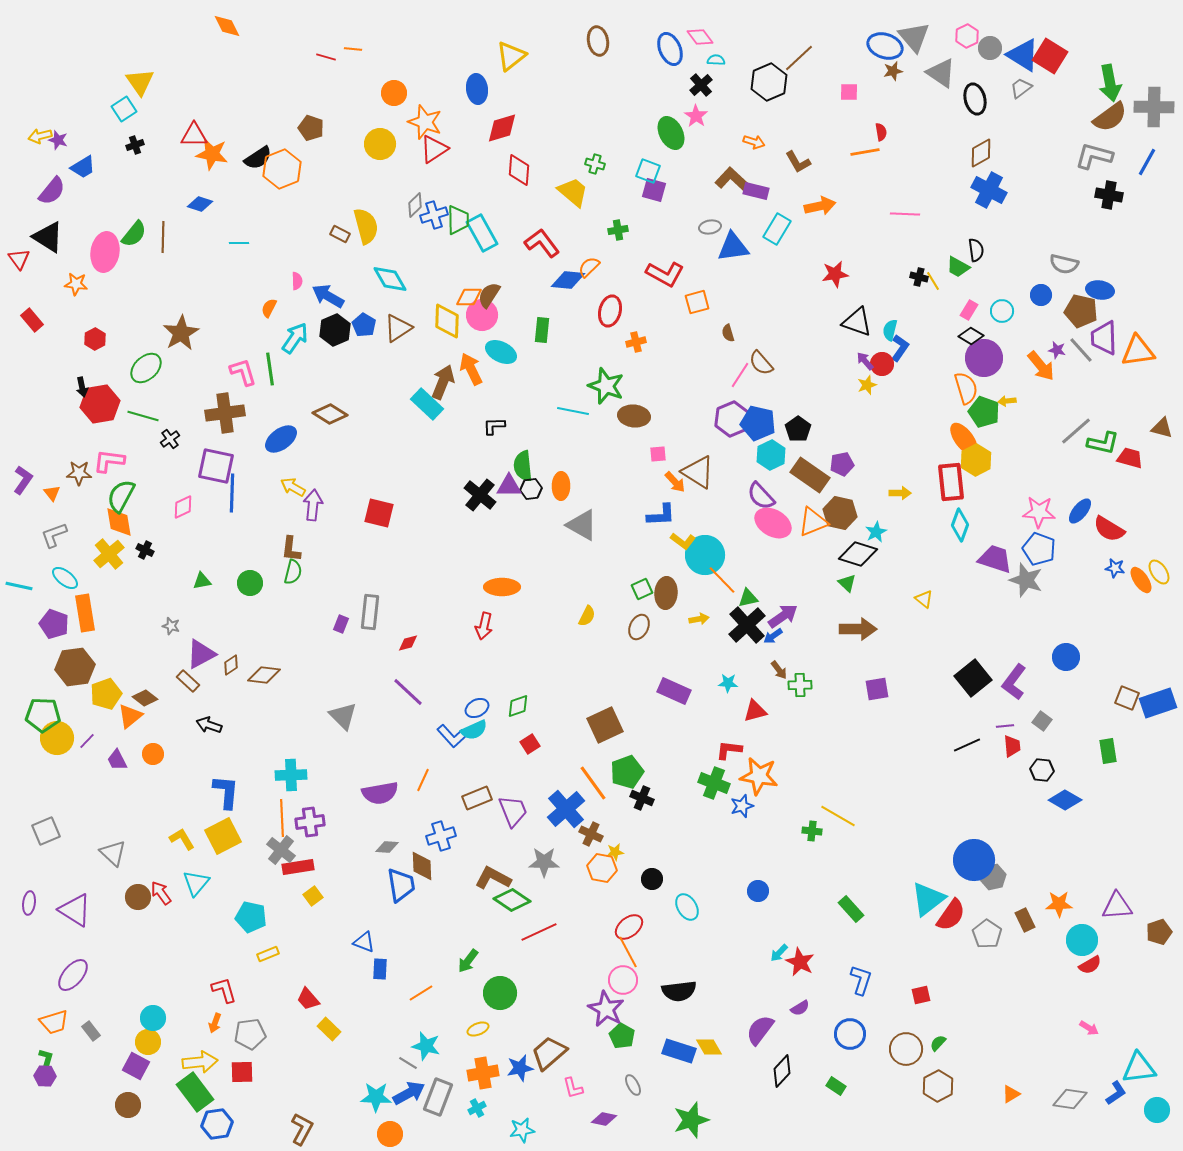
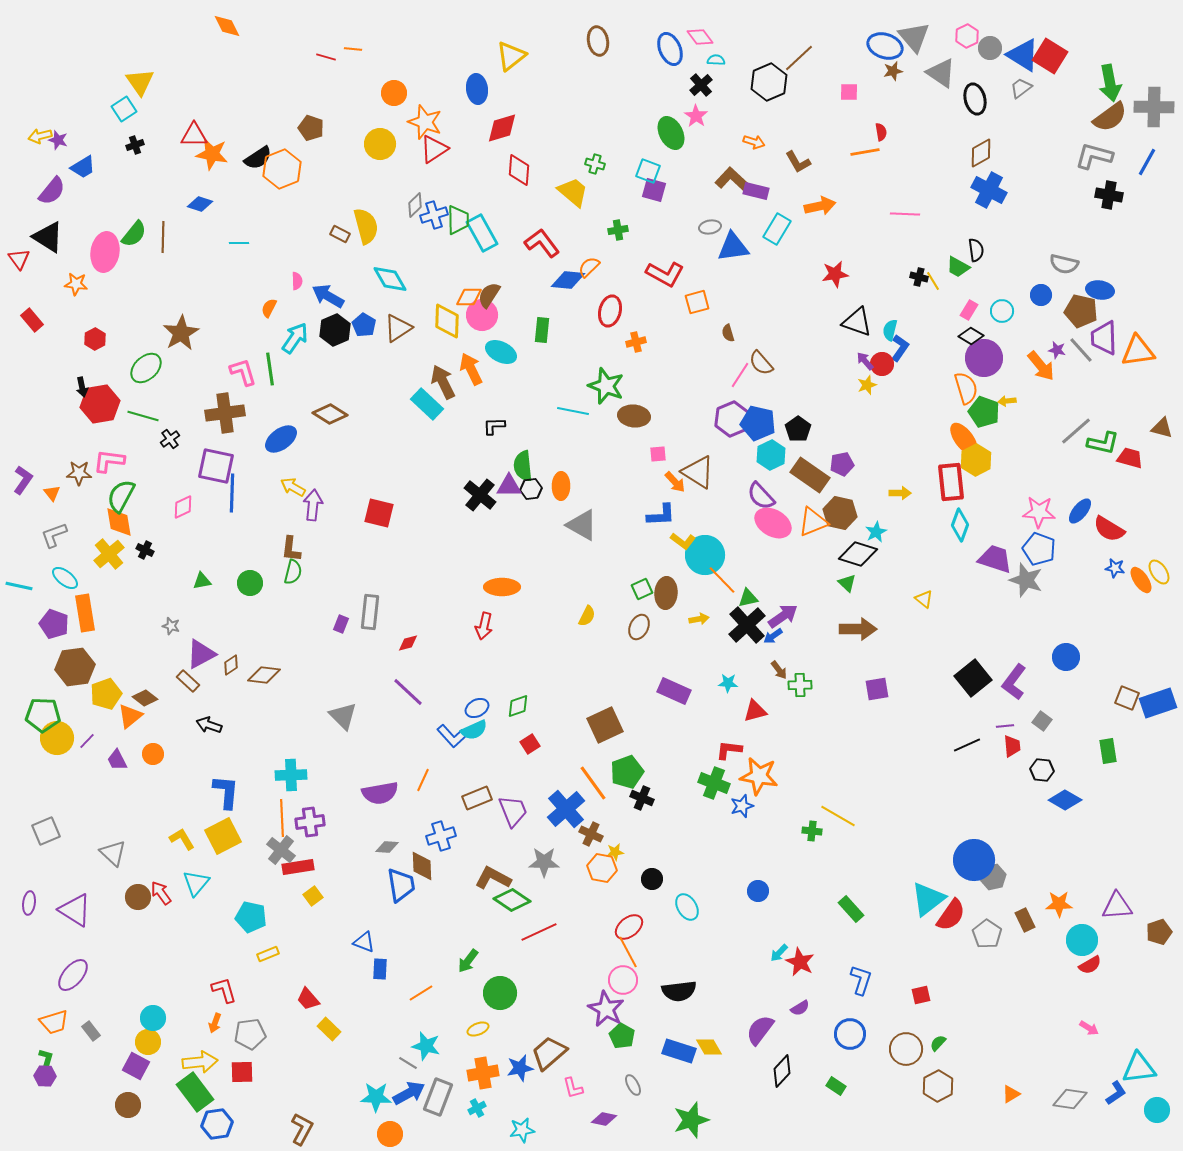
brown arrow at (443, 382): rotated 48 degrees counterclockwise
